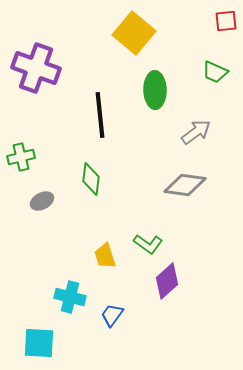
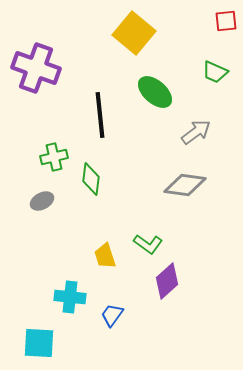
green ellipse: moved 2 px down; rotated 48 degrees counterclockwise
green cross: moved 33 px right
cyan cross: rotated 8 degrees counterclockwise
